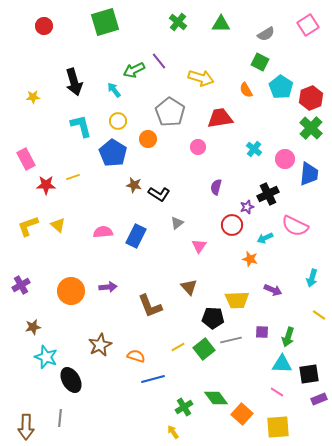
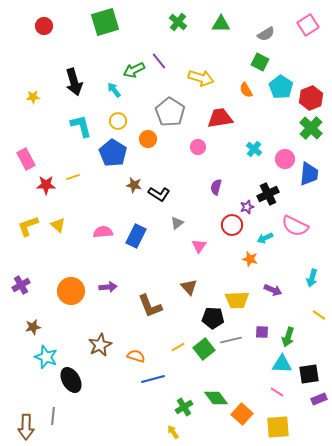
gray line at (60, 418): moved 7 px left, 2 px up
